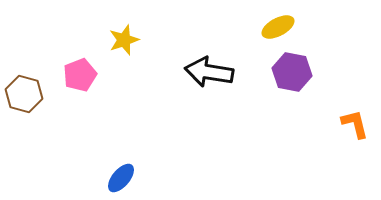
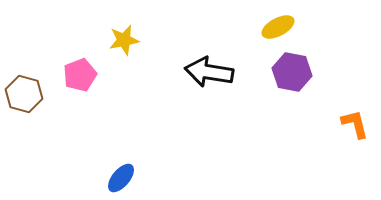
yellow star: rotated 8 degrees clockwise
